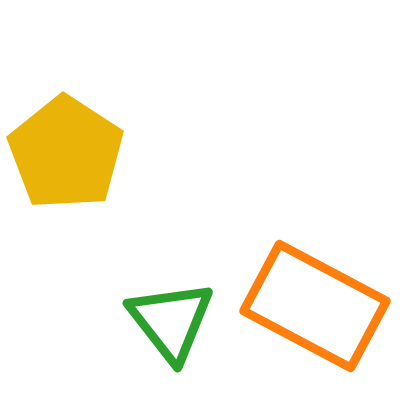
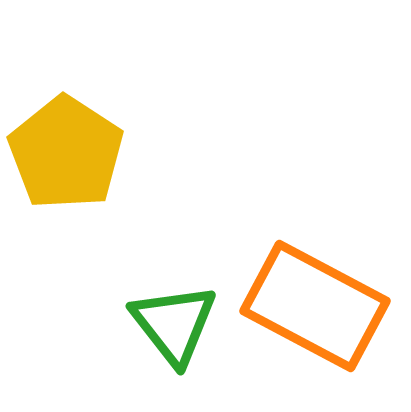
green triangle: moved 3 px right, 3 px down
